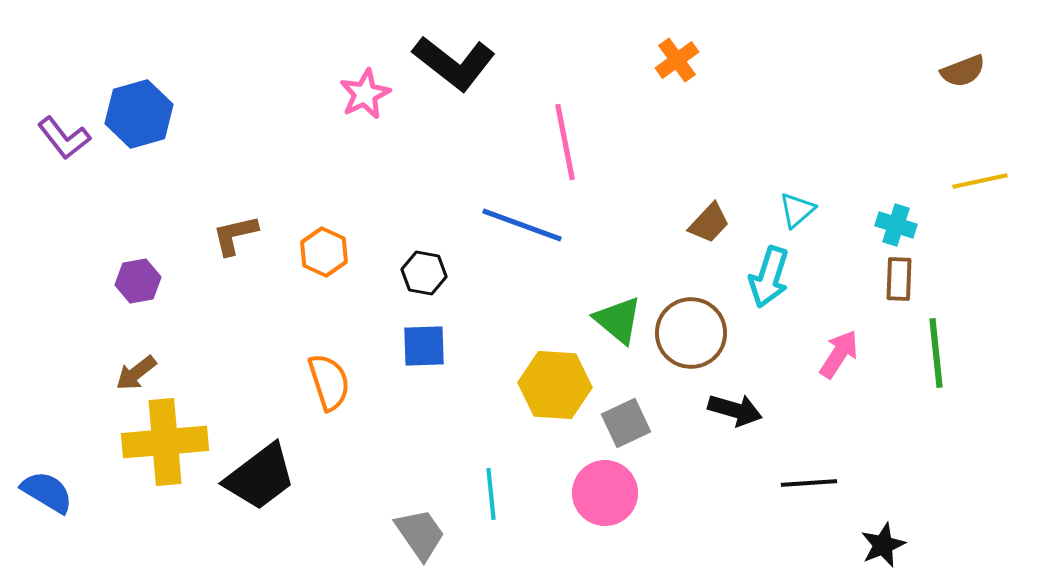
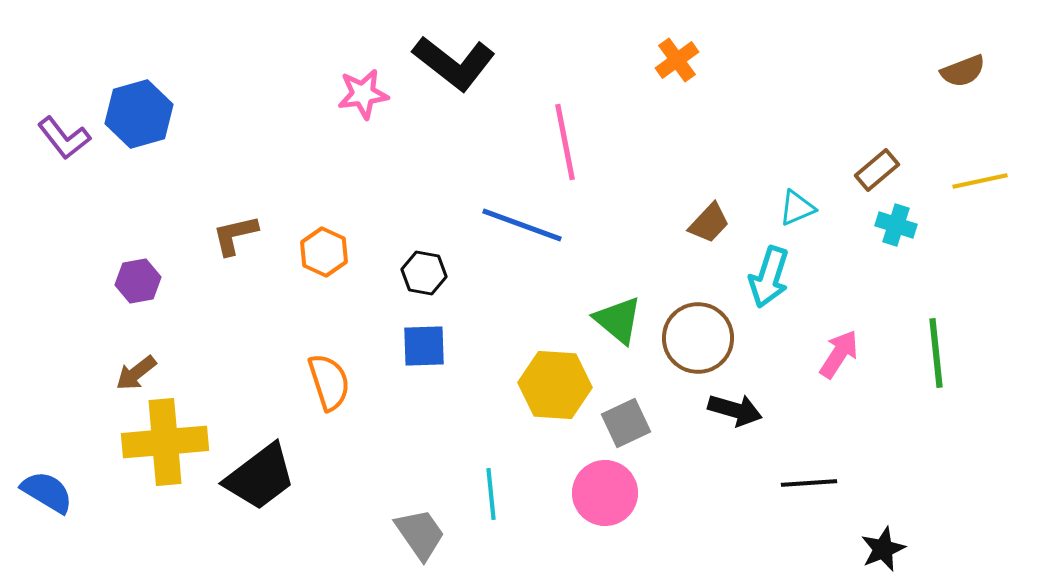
pink star: moved 2 px left; rotated 18 degrees clockwise
cyan triangle: moved 2 px up; rotated 18 degrees clockwise
brown rectangle: moved 22 px left, 109 px up; rotated 48 degrees clockwise
brown circle: moved 7 px right, 5 px down
black star: moved 4 px down
